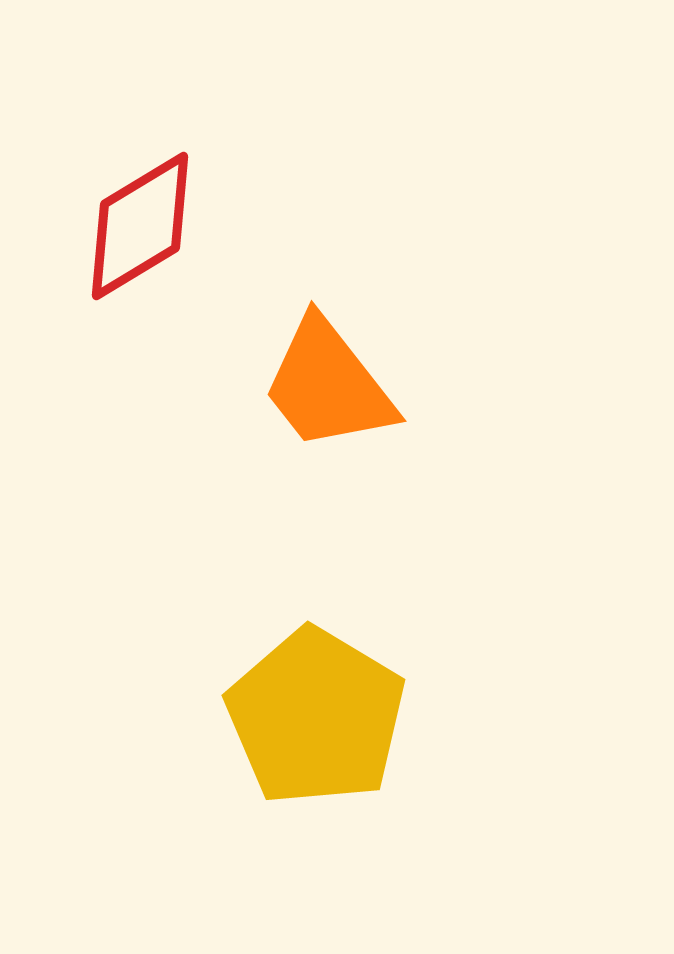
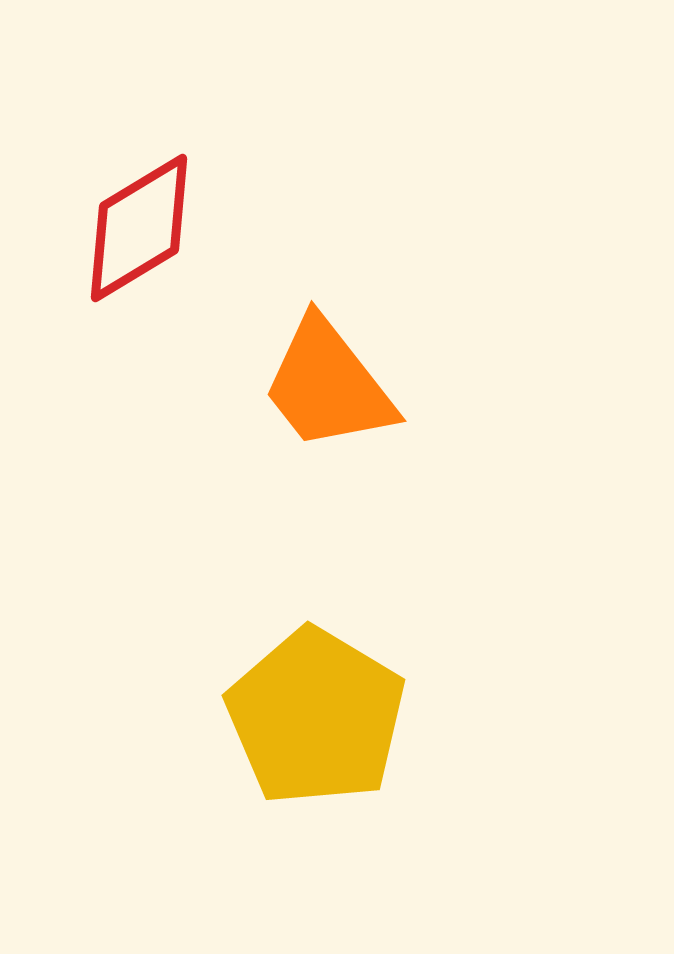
red diamond: moved 1 px left, 2 px down
